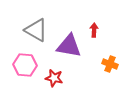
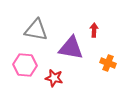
gray triangle: rotated 20 degrees counterclockwise
purple triangle: moved 2 px right, 2 px down
orange cross: moved 2 px left, 1 px up
